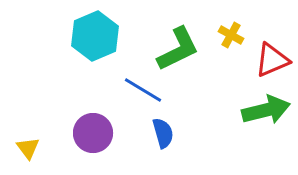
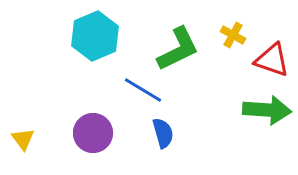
yellow cross: moved 2 px right
red triangle: rotated 42 degrees clockwise
green arrow: moved 1 px right; rotated 18 degrees clockwise
yellow triangle: moved 5 px left, 9 px up
